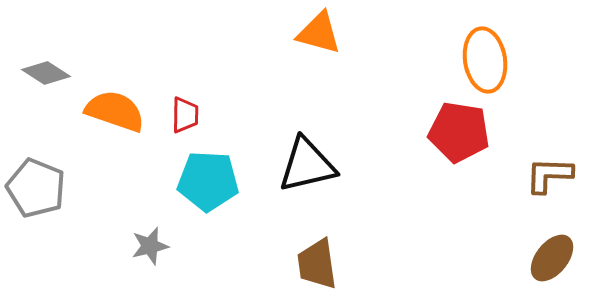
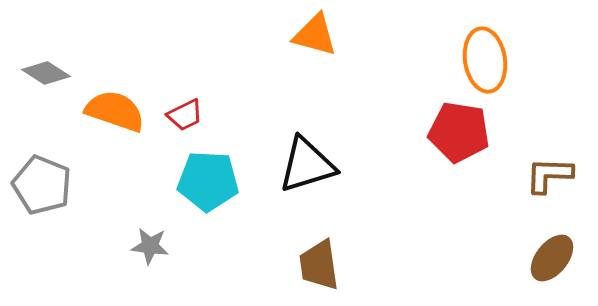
orange triangle: moved 4 px left, 2 px down
red trapezoid: rotated 63 degrees clockwise
black triangle: rotated 4 degrees counterclockwise
gray pentagon: moved 6 px right, 3 px up
gray star: rotated 21 degrees clockwise
brown trapezoid: moved 2 px right, 1 px down
